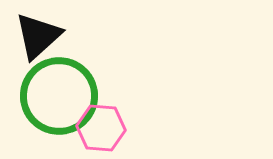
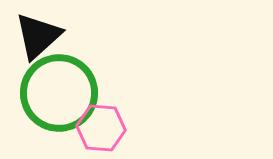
green circle: moved 3 px up
